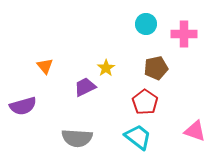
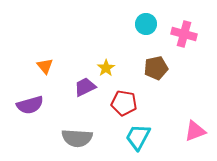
pink cross: rotated 15 degrees clockwise
red pentagon: moved 21 px left, 1 px down; rotated 25 degrees counterclockwise
purple semicircle: moved 7 px right, 1 px up
pink triangle: rotated 40 degrees counterclockwise
cyan trapezoid: rotated 100 degrees counterclockwise
